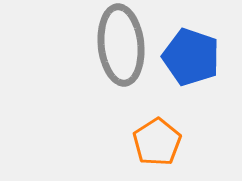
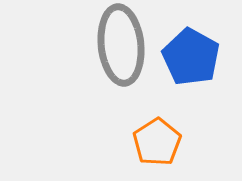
blue pentagon: rotated 10 degrees clockwise
